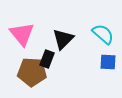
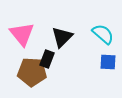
black triangle: moved 1 px left, 2 px up
